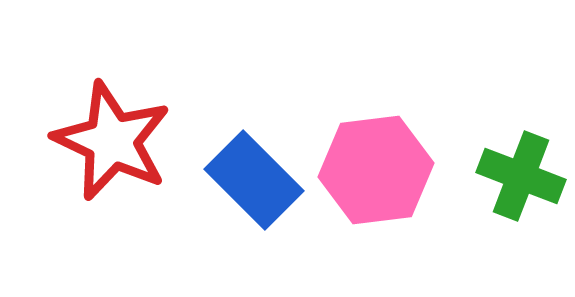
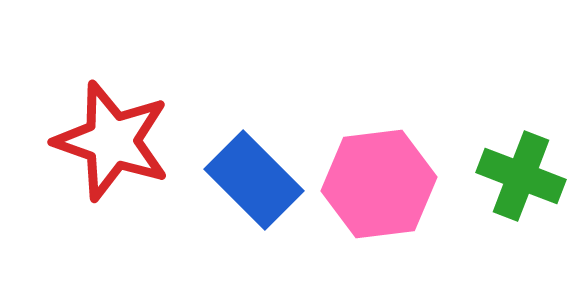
red star: rotated 6 degrees counterclockwise
pink hexagon: moved 3 px right, 14 px down
